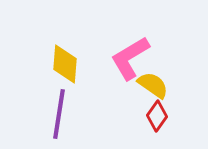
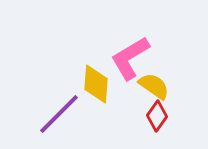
yellow diamond: moved 31 px right, 20 px down
yellow semicircle: moved 1 px right, 1 px down
purple line: rotated 36 degrees clockwise
